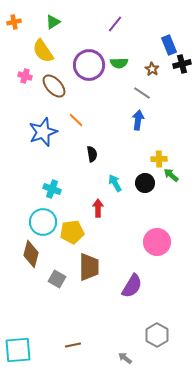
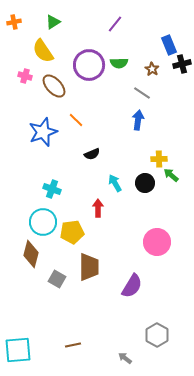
black semicircle: rotated 77 degrees clockwise
